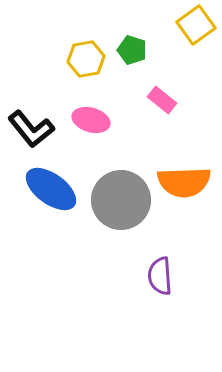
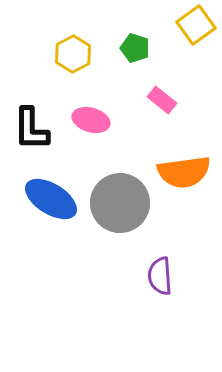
green pentagon: moved 3 px right, 2 px up
yellow hexagon: moved 13 px left, 5 px up; rotated 18 degrees counterclockwise
black L-shape: rotated 39 degrees clockwise
orange semicircle: moved 10 px up; rotated 6 degrees counterclockwise
blue ellipse: moved 10 px down; rotated 4 degrees counterclockwise
gray circle: moved 1 px left, 3 px down
